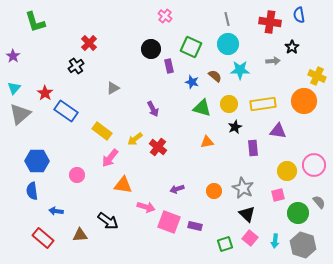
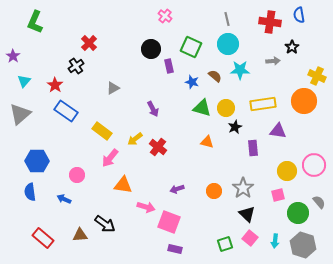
green L-shape at (35, 22): rotated 40 degrees clockwise
cyan triangle at (14, 88): moved 10 px right, 7 px up
red star at (45, 93): moved 10 px right, 8 px up
yellow circle at (229, 104): moved 3 px left, 4 px down
orange triangle at (207, 142): rotated 24 degrees clockwise
gray star at (243, 188): rotated 10 degrees clockwise
blue semicircle at (32, 191): moved 2 px left, 1 px down
blue arrow at (56, 211): moved 8 px right, 12 px up; rotated 16 degrees clockwise
black arrow at (108, 221): moved 3 px left, 3 px down
purple rectangle at (195, 226): moved 20 px left, 23 px down
